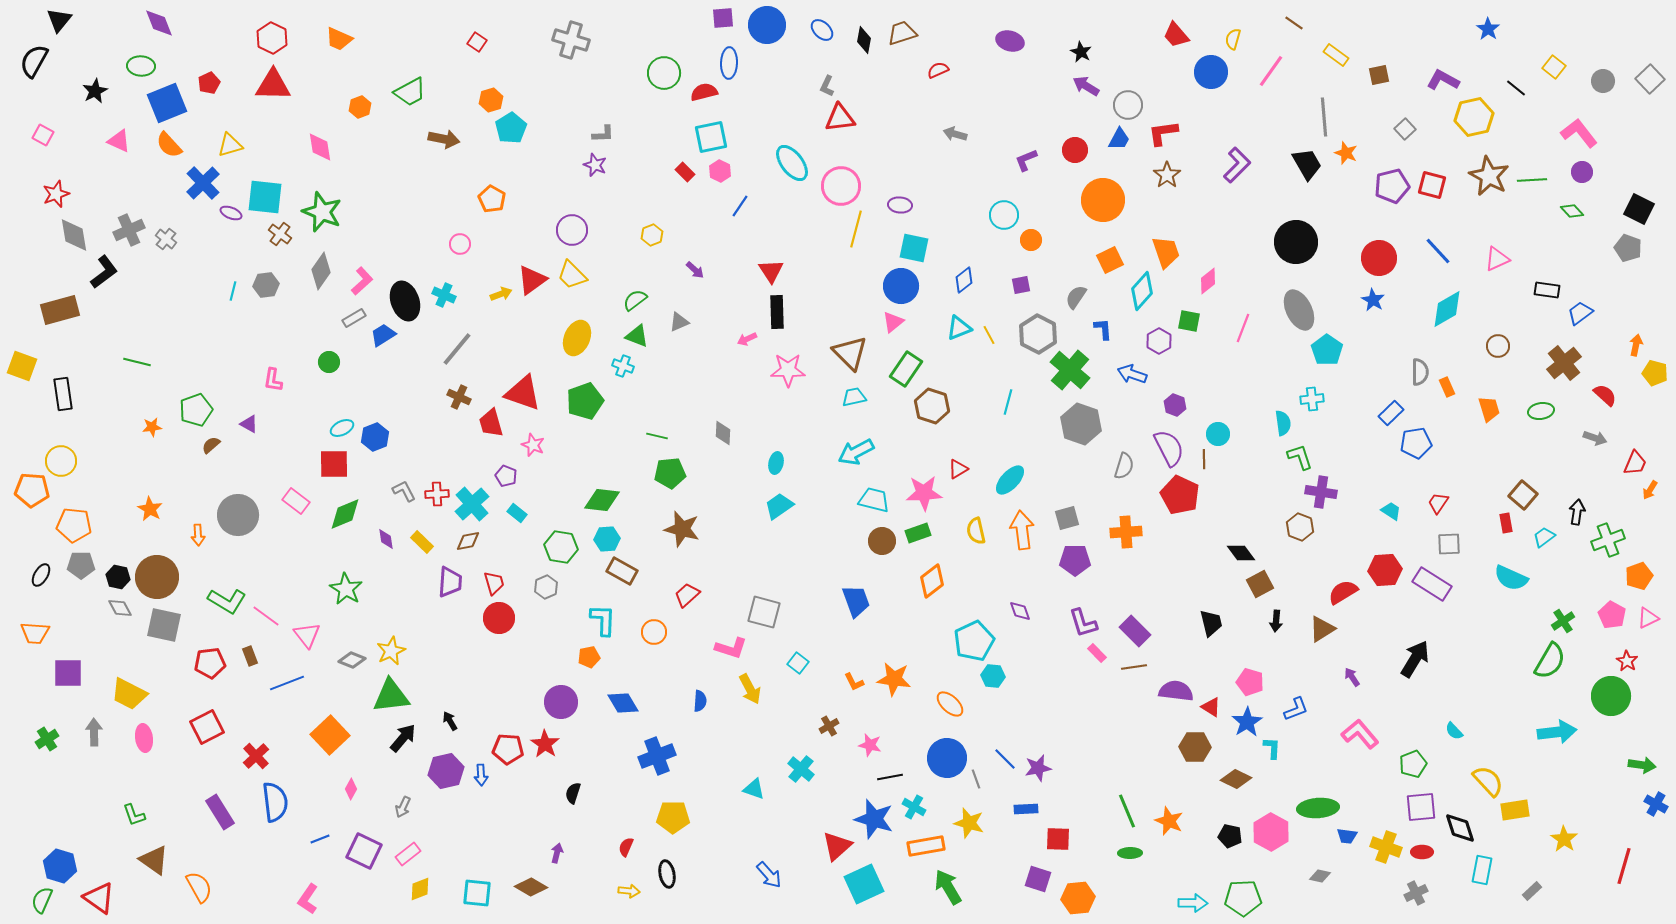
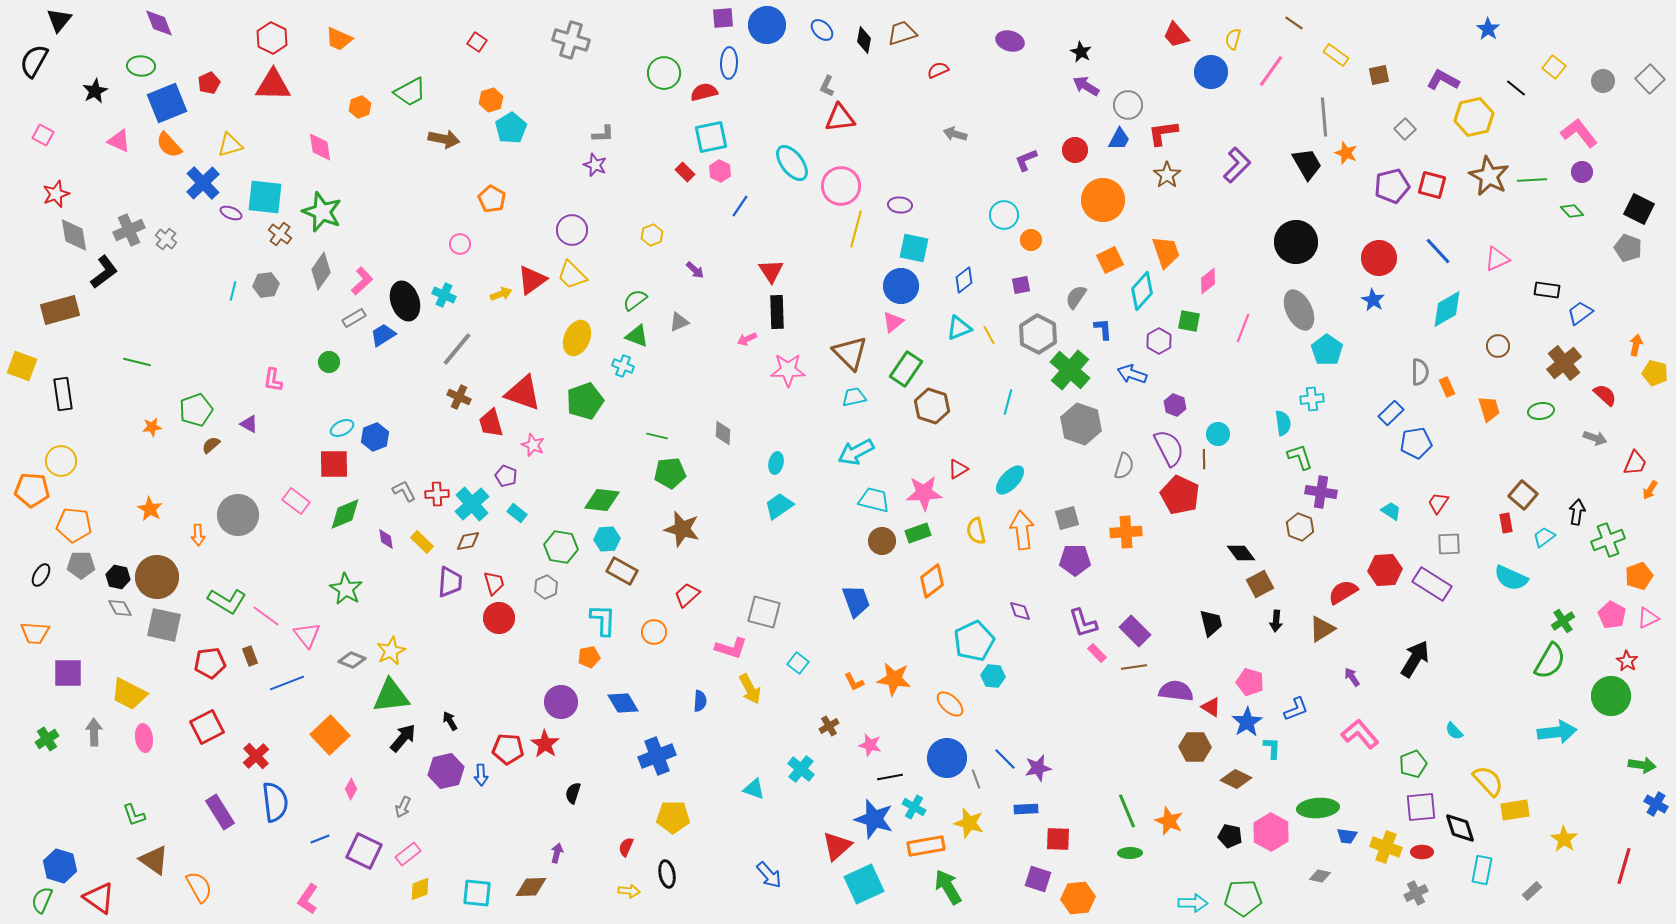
brown diamond at (531, 887): rotated 32 degrees counterclockwise
